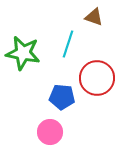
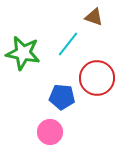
cyan line: rotated 20 degrees clockwise
